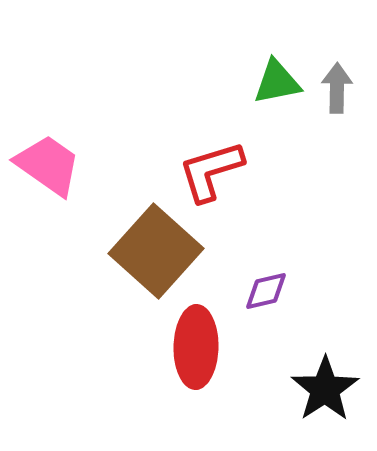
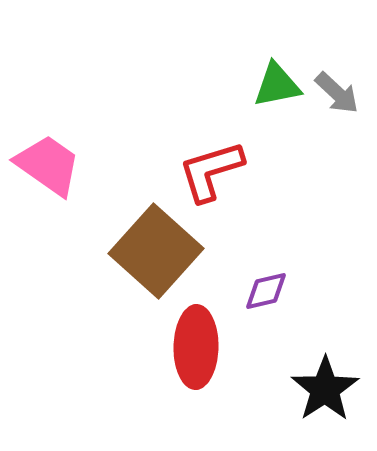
green triangle: moved 3 px down
gray arrow: moved 5 px down; rotated 132 degrees clockwise
